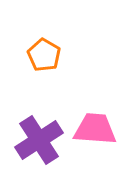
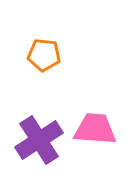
orange pentagon: rotated 24 degrees counterclockwise
